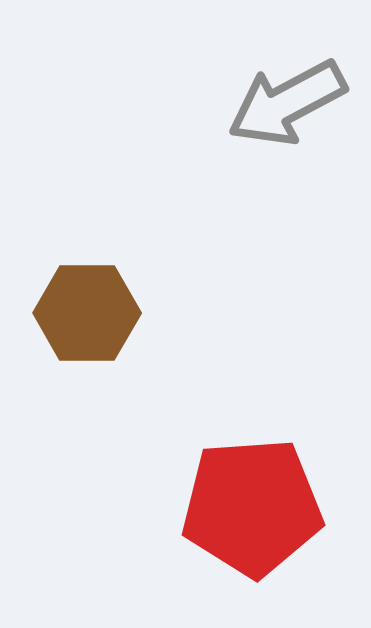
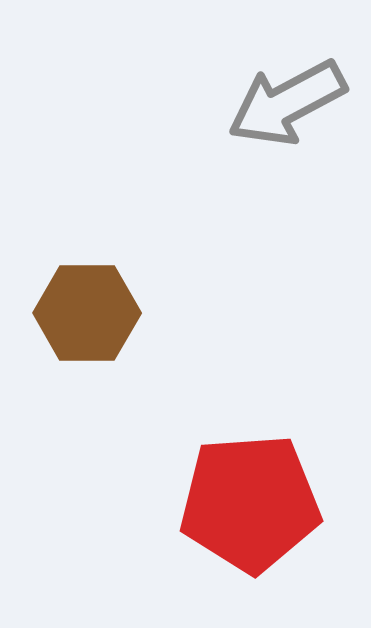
red pentagon: moved 2 px left, 4 px up
